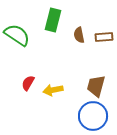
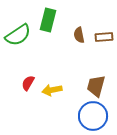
green rectangle: moved 5 px left
green semicircle: moved 1 px right; rotated 112 degrees clockwise
yellow arrow: moved 1 px left
